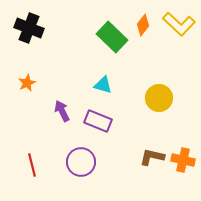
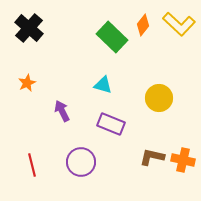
black cross: rotated 20 degrees clockwise
purple rectangle: moved 13 px right, 3 px down
